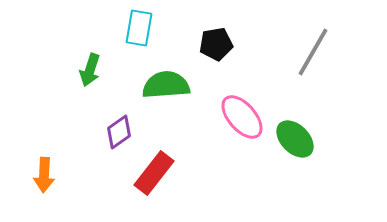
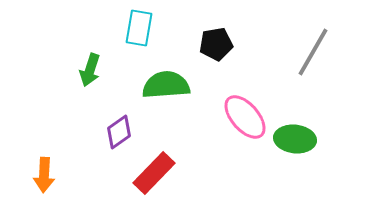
pink ellipse: moved 3 px right
green ellipse: rotated 39 degrees counterclockwise
red rectangle: rotated 6 degrees clockwise
